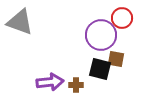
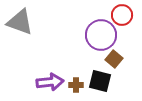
red circle: moved 3 px up
brown square: moved 2 px left; rotated 30 degrees clockwise
black square: moved 12 px down
